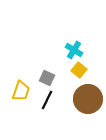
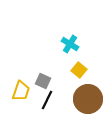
cyan cross: moved 4 px left, 6 px up
gray square: moved 4 px left, 3 px down
